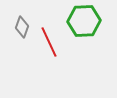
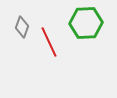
green hexagon: moved 2 px right, 2 px down
